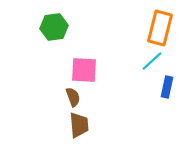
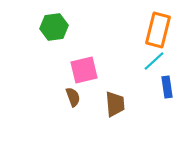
orange rectangle: moved 2 px left, 2 px down
cyan line: moved 2 px right
pink square: rotated 16 degrees counterclockwise
blue rectangle: rotated 20 degrees counterclockwise
brown trapezoid: moved 36 px right, 21 px up
